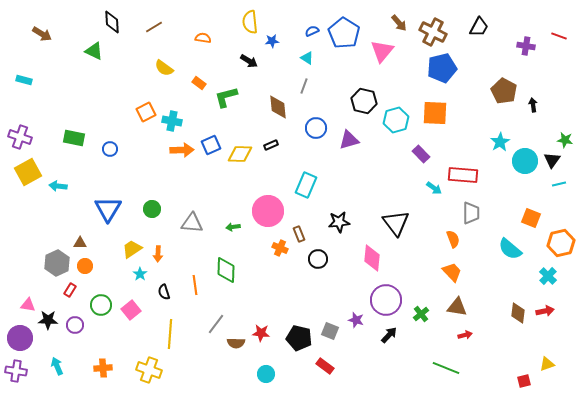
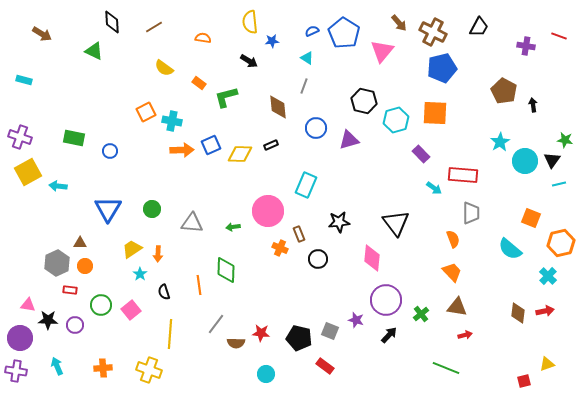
blue circle at (110, 149): moved 2 px down
orange line at (195, 285): moved 4 px right
red rectangle at (70, 290): rotated 64 degrees clockwise
